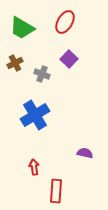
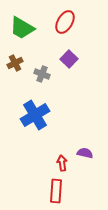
red arrow: moved 28 px right, 4 px up
